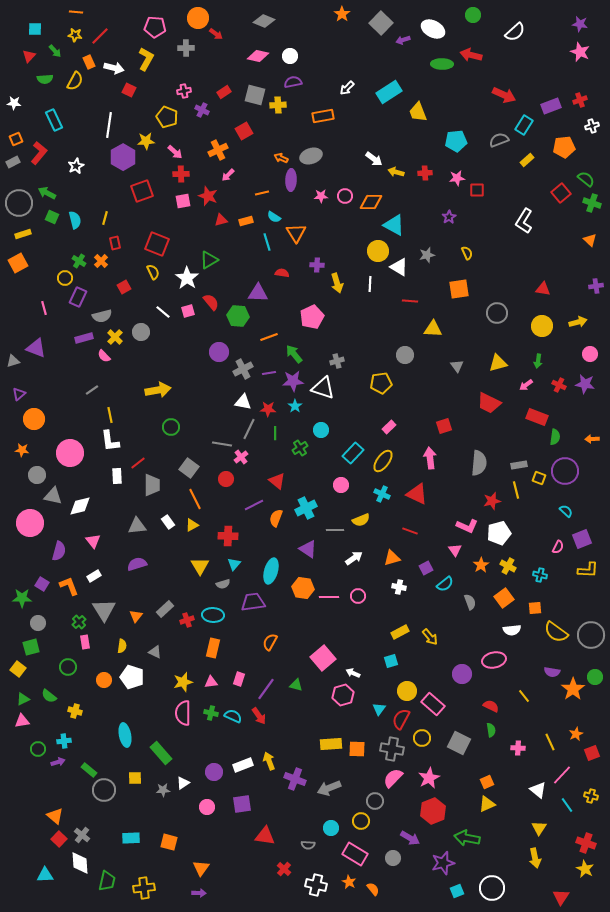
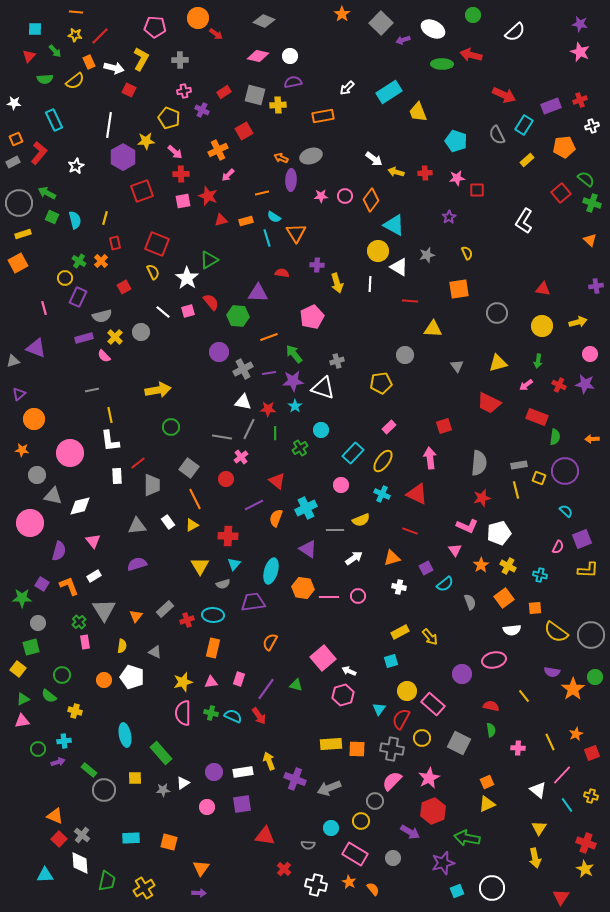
gray cross at (186, 48): moved 6 px left, 12 px down
yellow L-shape at (146, 59): moved 5 px left
yellow semicircle at (75, 81): rotated 24 degrees clockwise
yellow pentagon at (167, 117): moved 2 px right, 1 px down
gray semicircle at (499, 140): moved 2 px left, 5 px up; rotated 96 degrees counterclockwise
cyan pentagon at (456, 141): rotated 25 degrees clockwise
orange diamond at (371, 202): moved 2 px up; rotated 55 degrees counterclockwise
cyan line at (267, 242): moved 4 px up
gray line at (92, 390): rotated 24 degrees clockwise
gray line at (222, 444): moved 7 px up
red star at (492, 501): moved 10 px left, 3 px up
green circle at (68, 667): moved 6 px left, 8 px down
white arrow at (353, 673): moved 4 px left, 2 px up
red semicircle at (491, 706): rotated 14 degrees counterclockwise
white rectangle at (243, 765): moved 7 px down; rotated 12 degrees clockwise
pink semicircle at (393, 778): moved 1 px left, 3 px down
orange triangle at (55, 816): rotated 18 degrees counterclockwise
purple arrow at (410, 838): moved 6 px up
yellow cross at (144, 888): rotated 25 degrees counterclockwise
